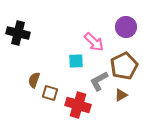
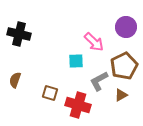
black cross: moved 1 px right, 1 px down
brown semicircle: moved 19 px left
